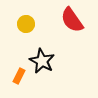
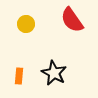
black star: moved 12 px right, 12 px down
orange rectangle: rotated 21 degrees counterclockwise
